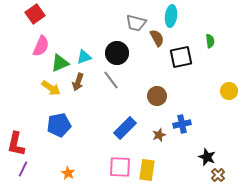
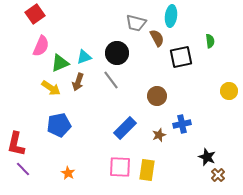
purple line: rotated 70 degrees counterclockwise
